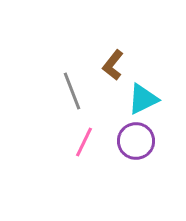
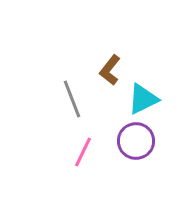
brown L-shape: moved 3 px left, 5 px down
gray line: moved 8 px down
pink line: moved 1 px left, 10 px down
